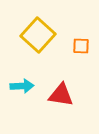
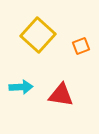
orange square: rotated 24 degrees counterclockwise
cyan arrow: moved 1 px left, 1 px down
